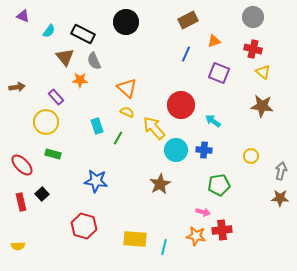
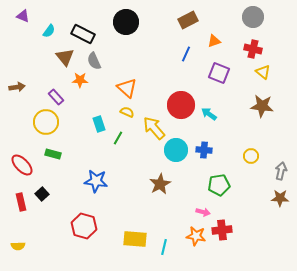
cyan arrow at (213, 121): moved 4 px left, 7 px up
cyan rectangle at (97, 126): moved 2 px right, 2 px up
